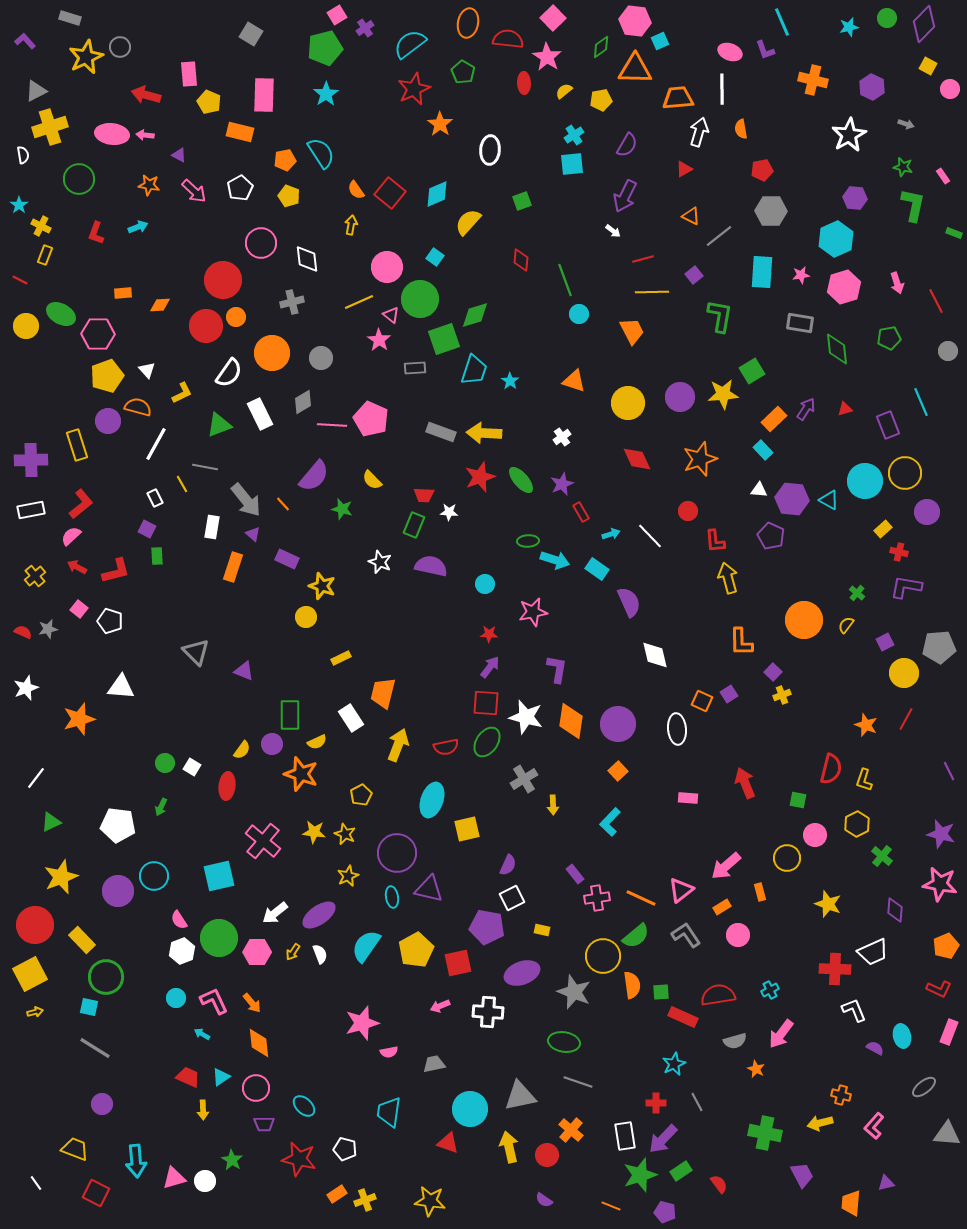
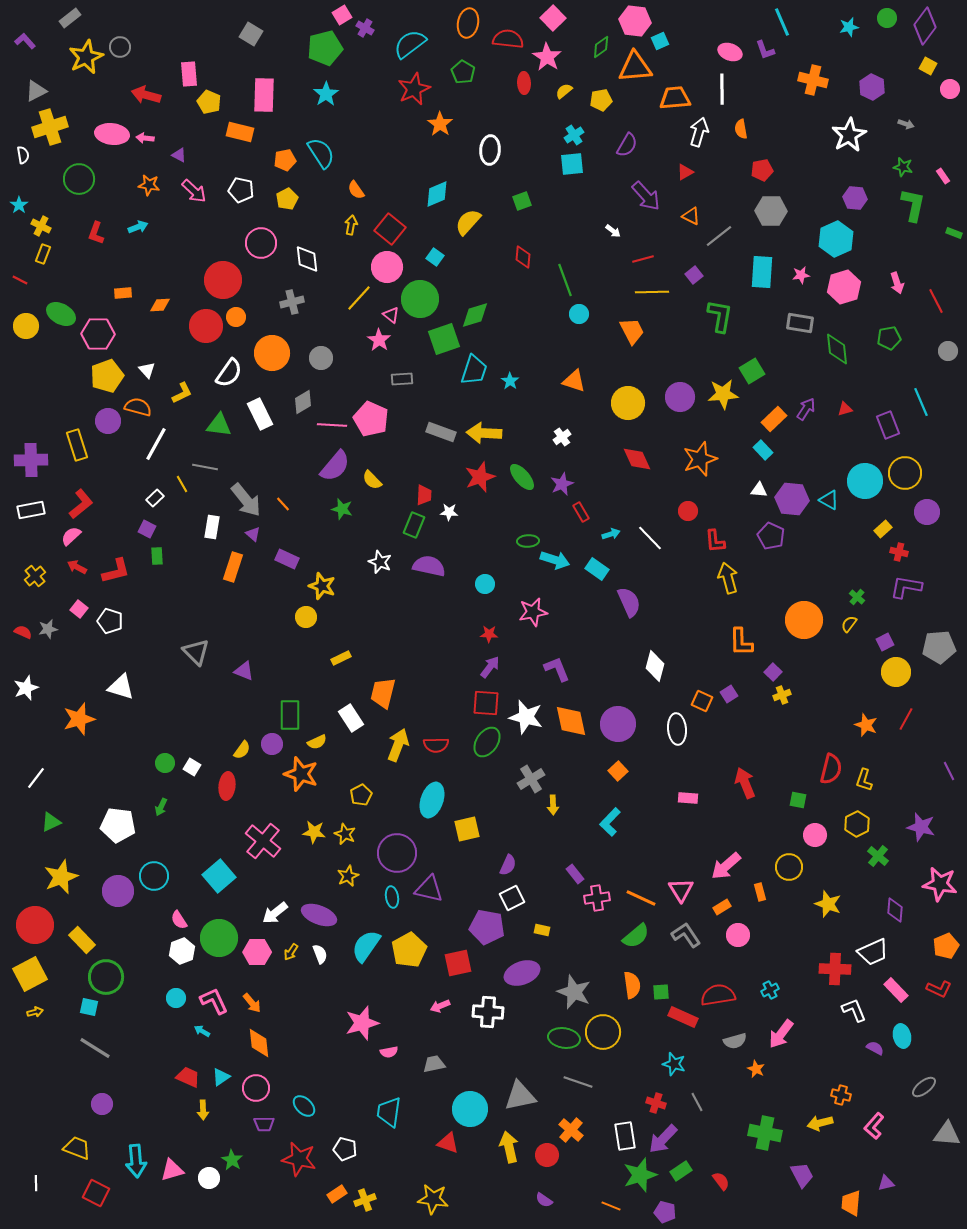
pink square at (337, 15): moved 5 px right
gray rectangle at (70, 18): rotated 55 degrees counterclockwise
purple diamond at (924, 24): moved 1 px right, 2 px down; rotated 9 degrees counterclockwise
purple cross at (365, 28): rotated 24 degrees counterclockwise
orange triangle at (635, 69): moved 2 px up; rotated 6 degrees counterclockwise
orange trapezoid at (678, 98): moved 3 px left
pink arrow at (145, 135): moved 3 px down
red triangle at (684, 169): moved 1 px right, 3 px down
white pentagon at (240, 188): moved 1 px right, 2 px down; rotated 30 degrees counterclockwise
red square at (390, 193): moved 36 px down
yellow pentagon at (289, 196): moved 2 px left, 3 px down; rotated 25 degrees clockwise
purple arrow at (625, 196): moved 21 px right; rotated 68 degrees counterclockwise
yellow rectangle at (45, 255): moved 2 px left, 1 px up
red diamond at (521, 260): moved 2 px right, 3 px up
yellow line at (359, 302): moved 4 px up; rotated 24 degrees counterclockwise
gray rectangle at (415, 368): moved 13 px left, 11 px down
green triangle at (219, 425): rotated 28 degrees clockwise
purple semicircle at (314, 476): moved 21 px right, 10 px up
green ellipse at (521, 480): moved 1 px right, 3 px up
red trapezoid at (424, 495): rotated 90 degrees counterclockwise
white rectangle at (155, 498): rotated 72 degrees clockwise
white line at (650, 536): moved 2 px down
purple semicircle at (431, 566): moved 2 px left
green cross at (857, 593): moved 4 px down
yellow semicircle at (846, 625): moved 3 px right, 1 px up
white diamond at (655, 655): moved 11 px down; rotated 28 degrees clockwise
purple L-shape at (557, 669): rotated 32 degrees counterclockwise
yellow circle at (904, 673): moved 8 px left, 1 px up
white triangle at (121, 687): rotated 12 degrees clockwise
orange diamond at (571, 721): rotated 21 degrees counterclockwise
red semicircle at (446, 747): moved 10 px left, 2 px up; rotated 10 degrees clockwise
gray cross at (524, 779): moved 7 px right
purple star at (941, 834): moved 20 px left, 7 px up
green cross at (882, 856): moved 4 px left
yellow circle at (787, 858): moved 2 px right, 9 px down
cyan square at (219, 876): rotated 28 degrees counterclockwise
pink triangle at (681, 890): rotated 24 degrees counterclockwise
purple ellipse at (319, 915): rotated 56 degrees clockwise
yellow pentagon at (416, 950): moved 7 px left
yellow arrow at (293, 952): moved 2 px left
yellow circle at (603, 956): moved 76 px down
pink rectangle at (949, 1032): moved 53 px left, 42 px up; rotated 65 degrees counterclockwise
cyan arrow at (202, 1034): moved 3 px up
green ellipse at (564, 1042): moved 4 px up
cyan star at (674, 1064): rotated 30 degrees counterclockwise
red cross at (656, 1103): rotated 18 degrees clockwise
yellow trapezoid at (75, 1149): moved 2 px right, 1 px up
pink triangle at (174, 1178): moved 2 px left, 8 px up
white circle at (205, 1181): moved 4 px right, 3 px up
white line at (36, 1183): rotated 35 degrees clockwise
red semicircle at (719, 1184): moved 2 px right, 3 px up
yellow star at (430, 1201): moved 3 px right, 2 px up
